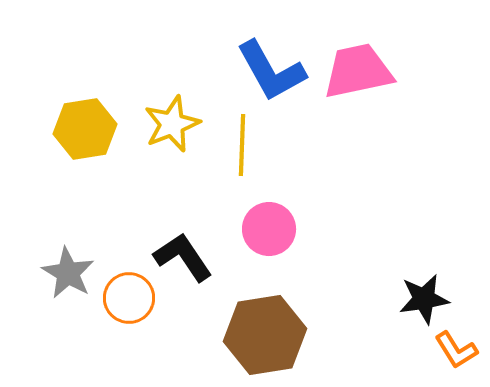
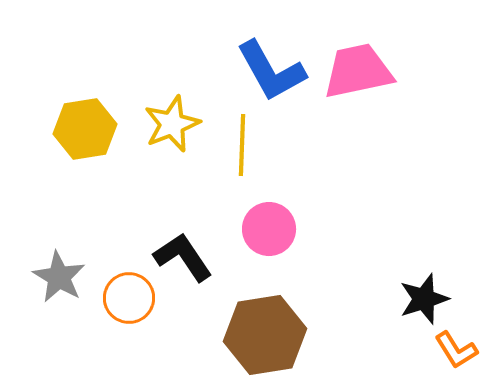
gray star: moved 9 px left, 4 px down
black star: rotated 9 degrees counterclockwise
